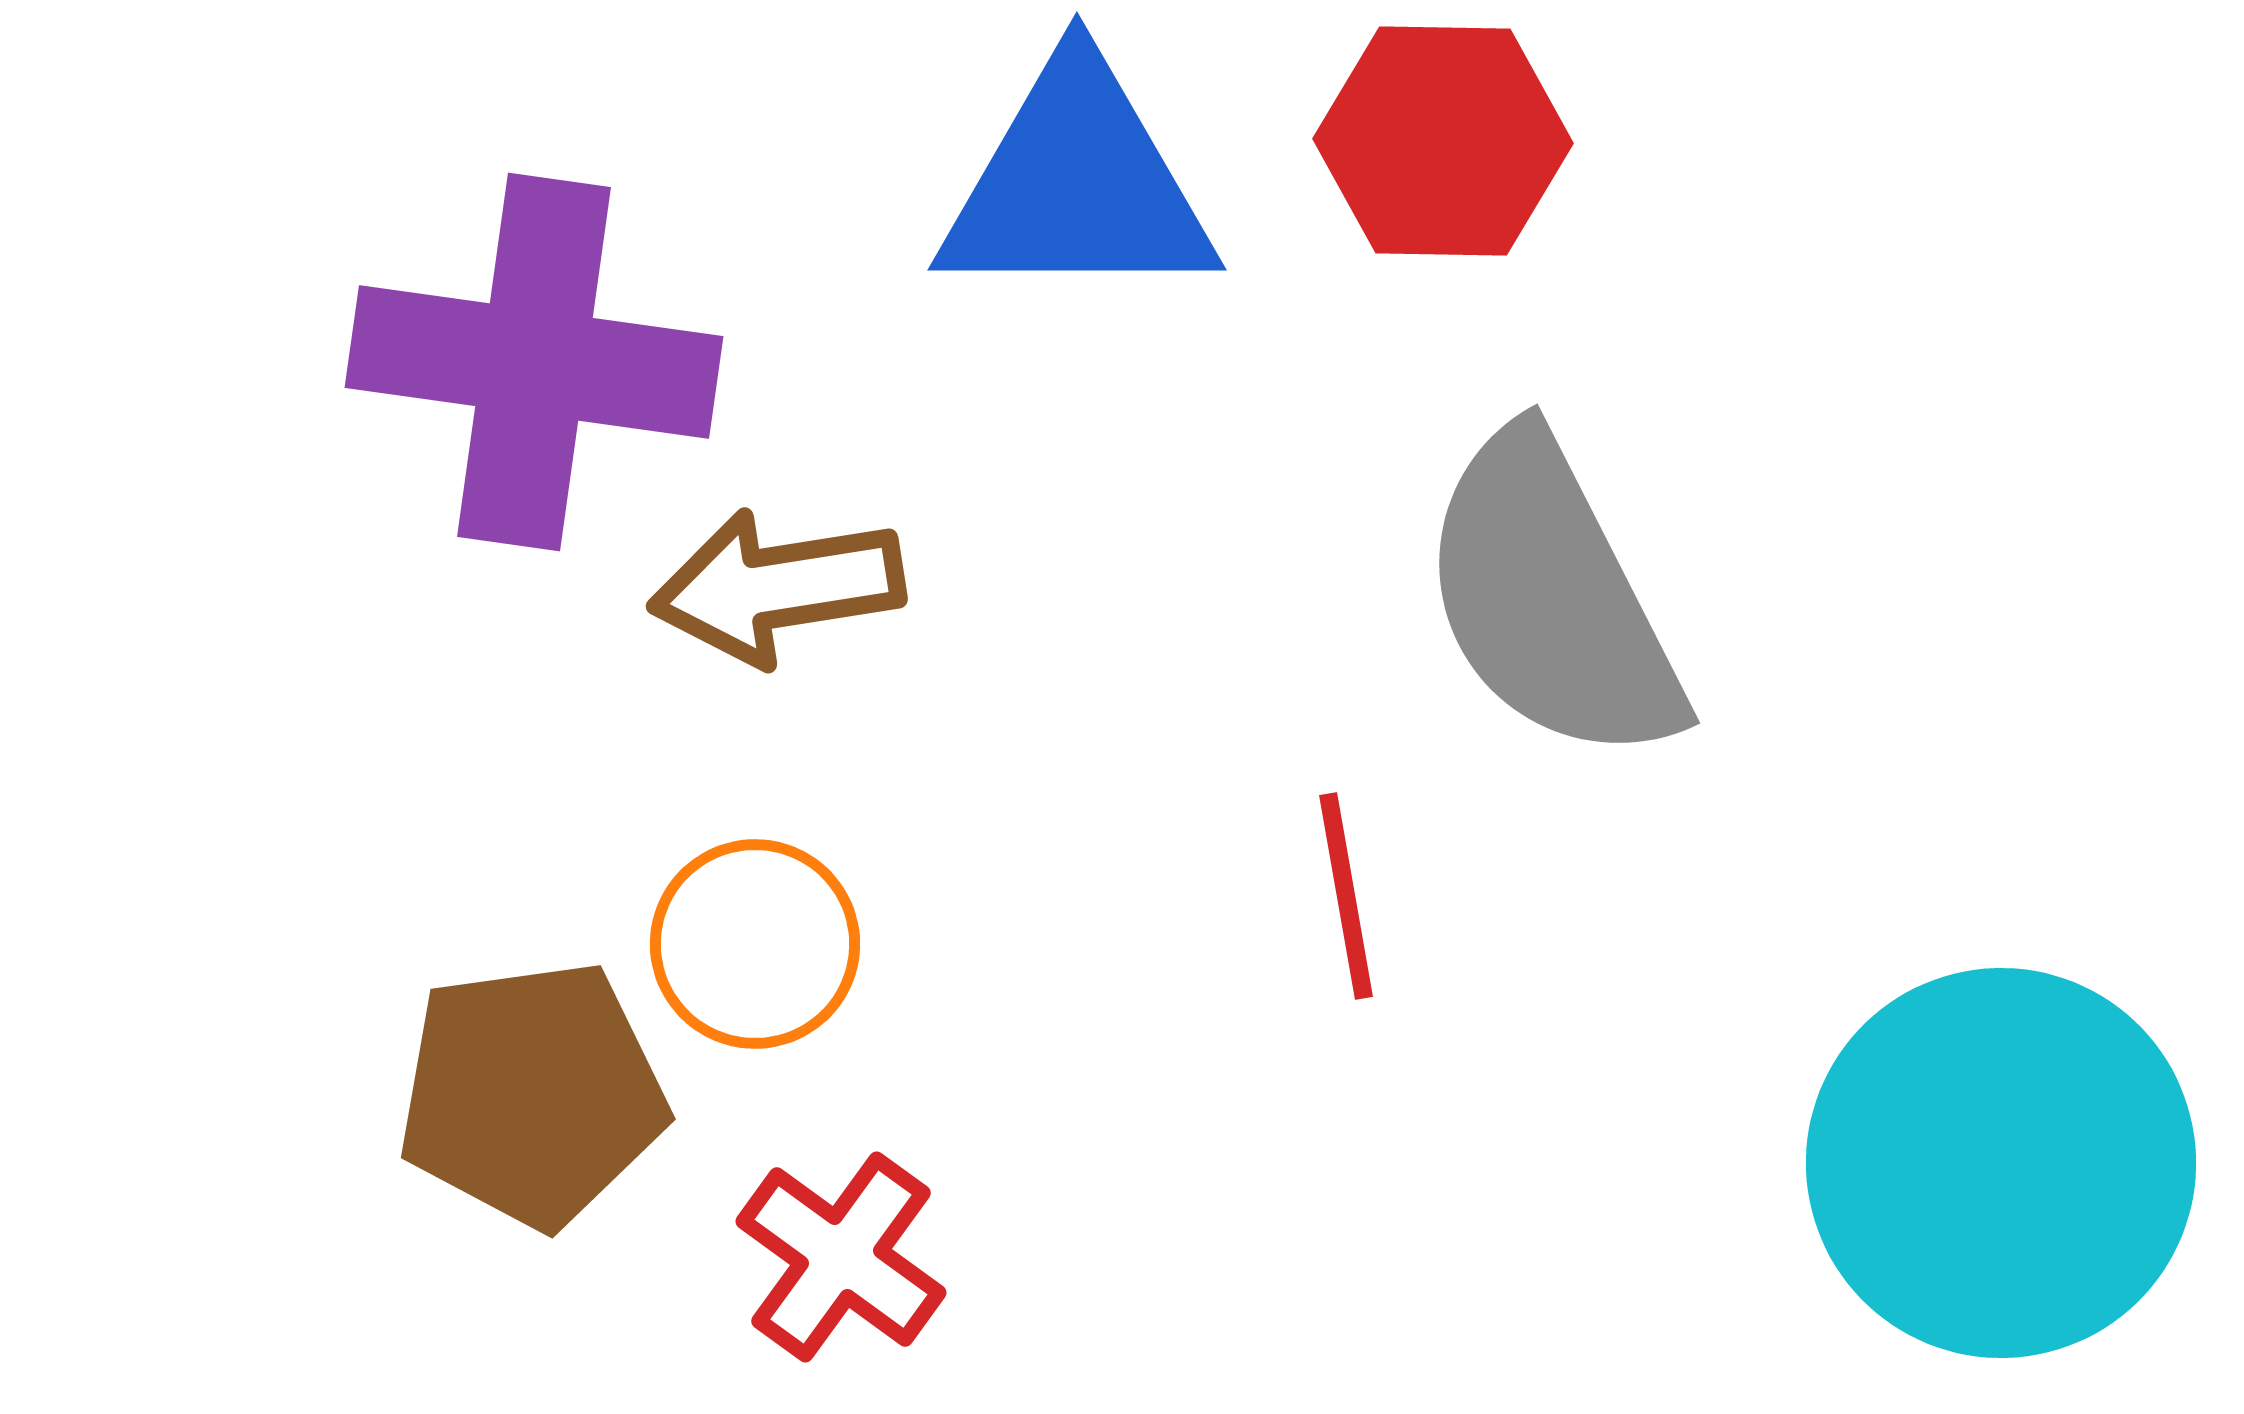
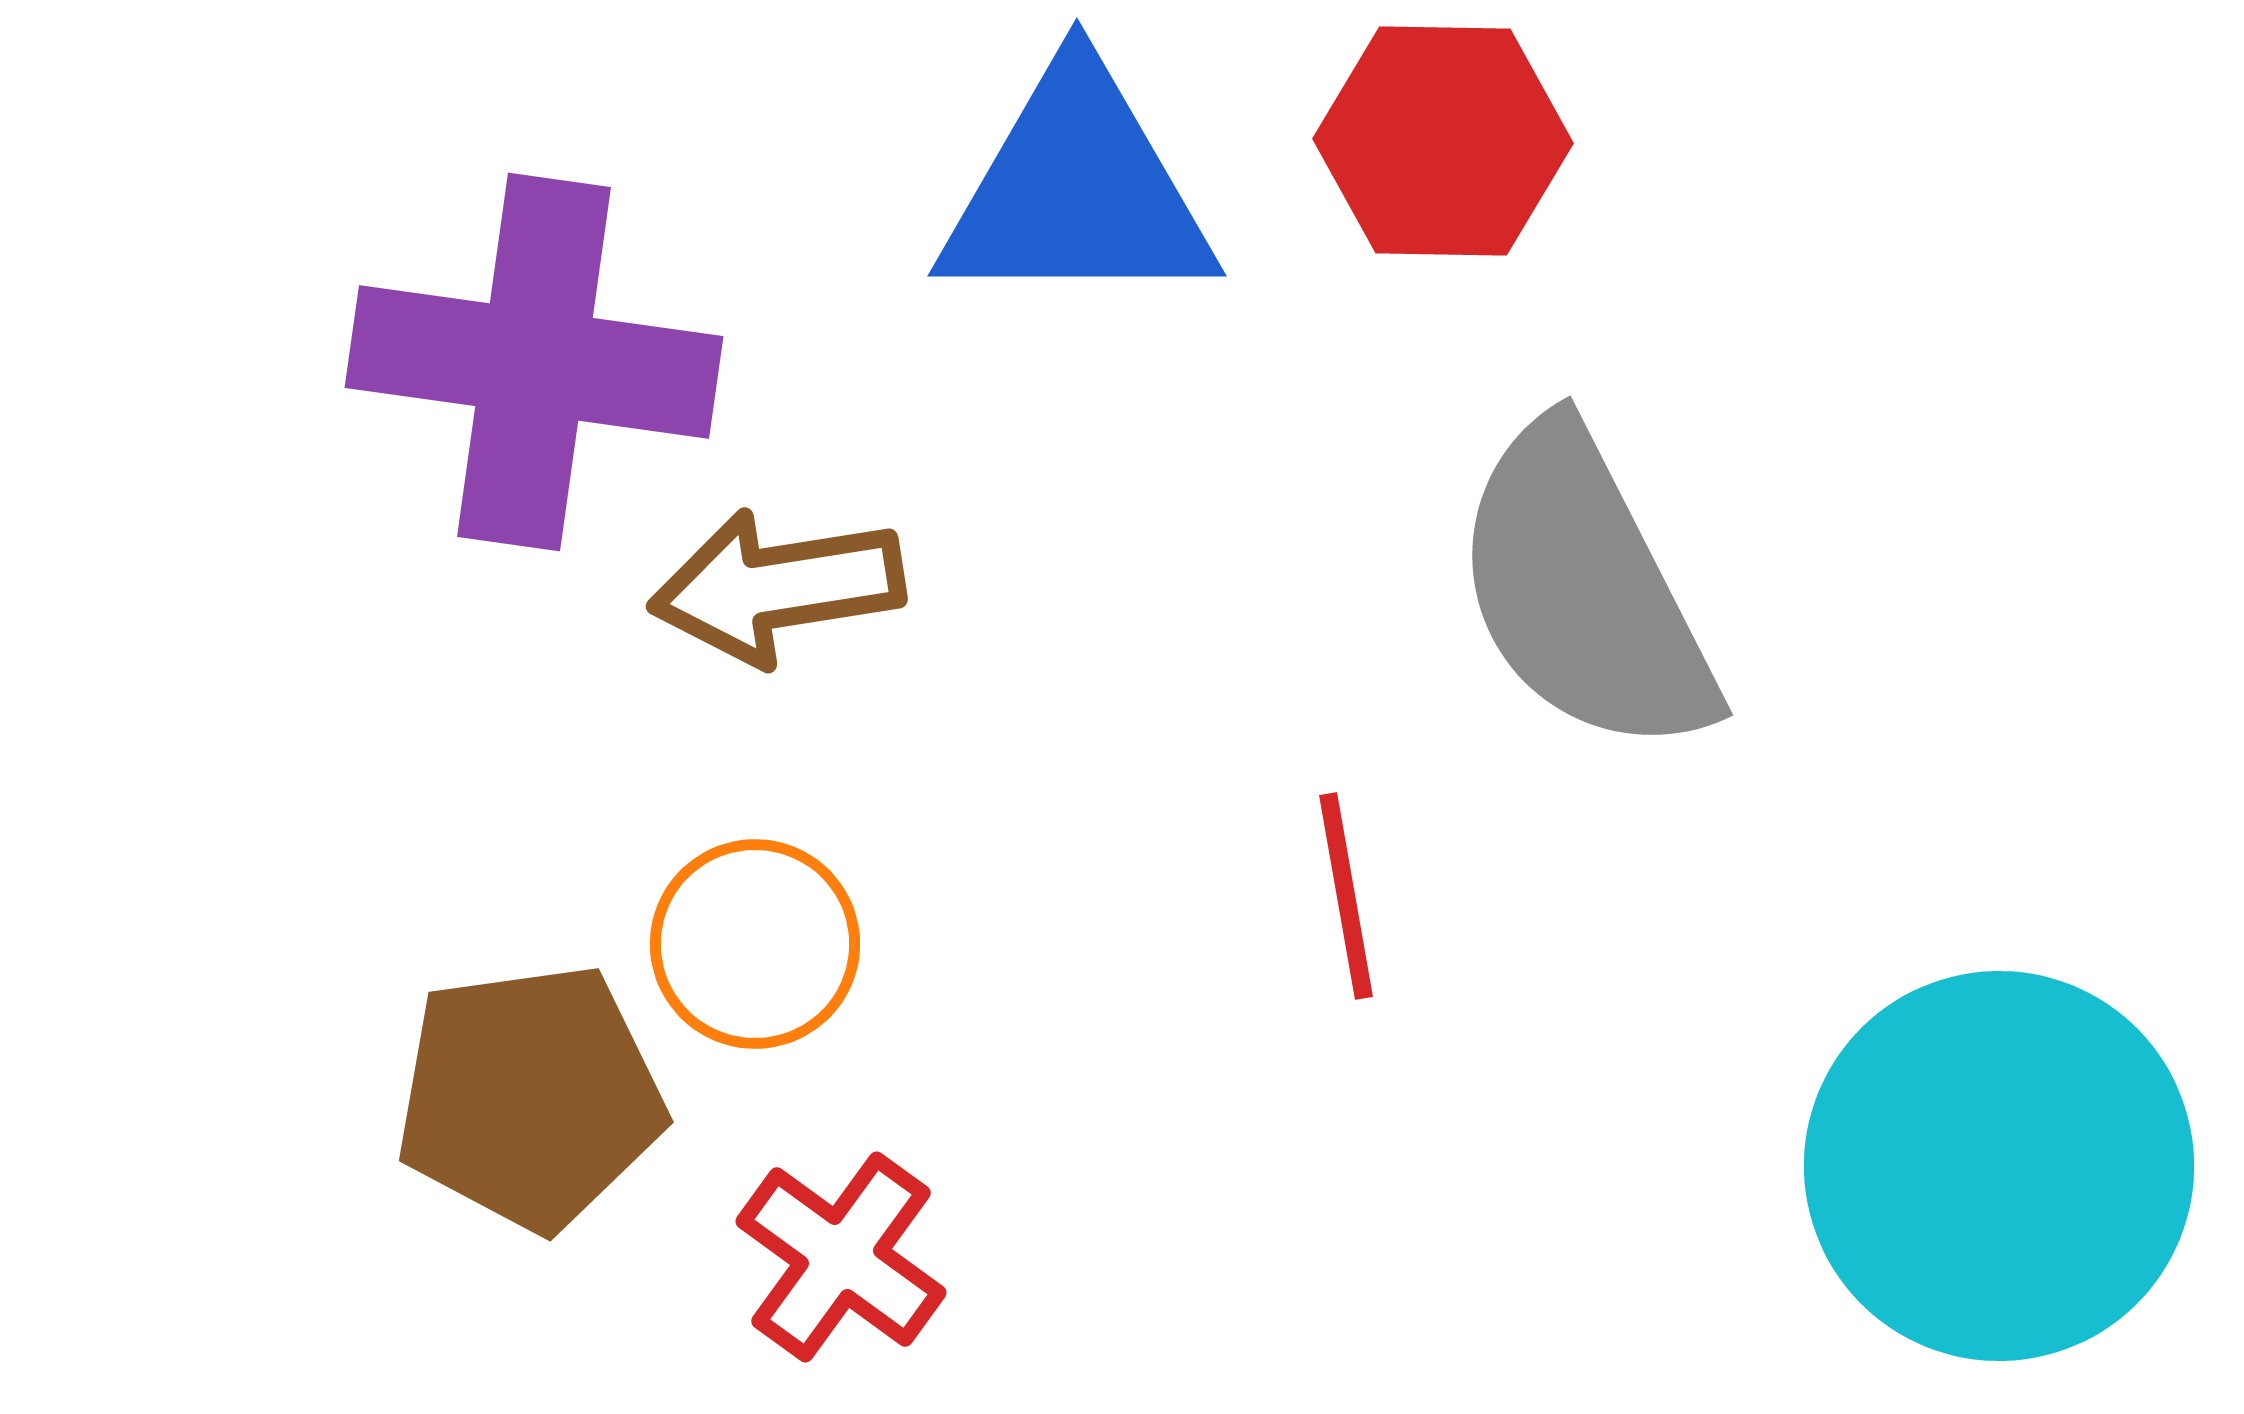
blue triangle: moved 6 px down
gray semicircle: moved 33 px right, 8 px up
brown pentagon: moved 2 px left, 3 px down
cyan circle: moved 2 px left, 3 px down
